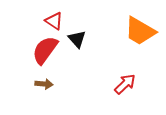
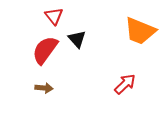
red triangle: moved 5 px up; rotated 18 degrees clockwise
orange trapezoid: rotated 8 degrees counterclockwise
brown arrow: moved 4 px down
